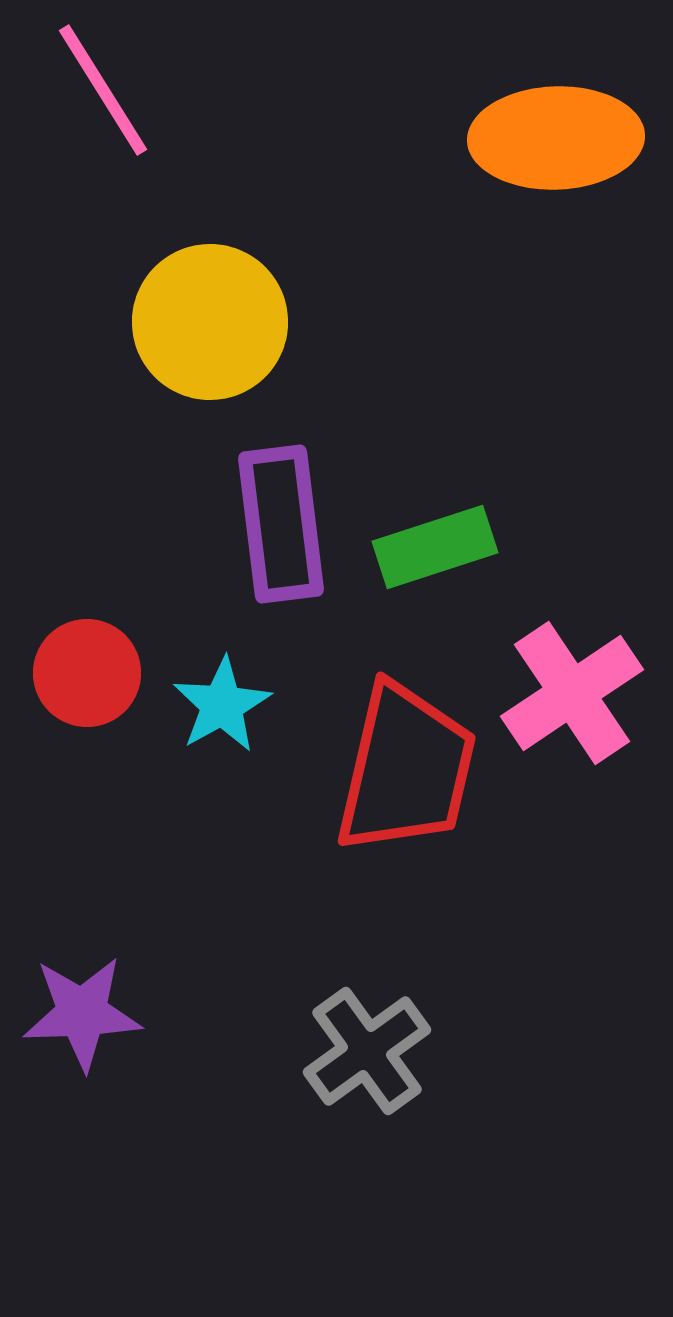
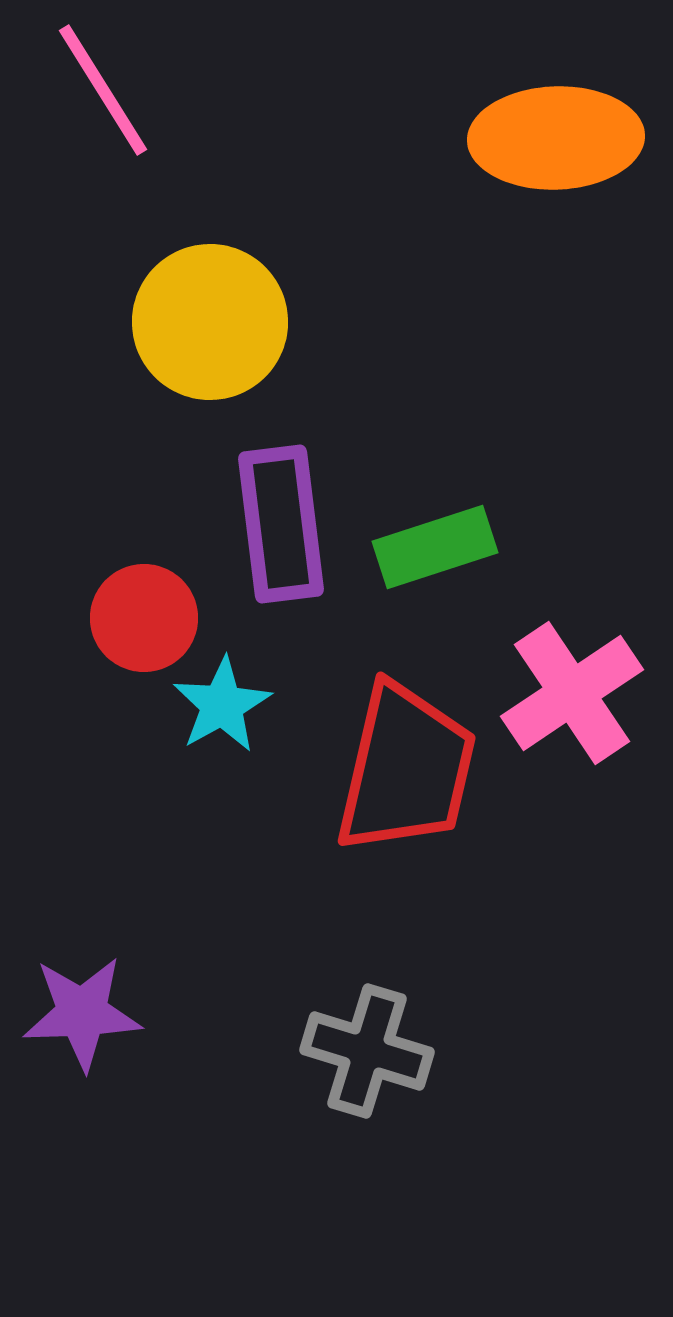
red circle: moved 57 px right, 55 px up
gray cross: rotated 37 degrees counterclockwise
